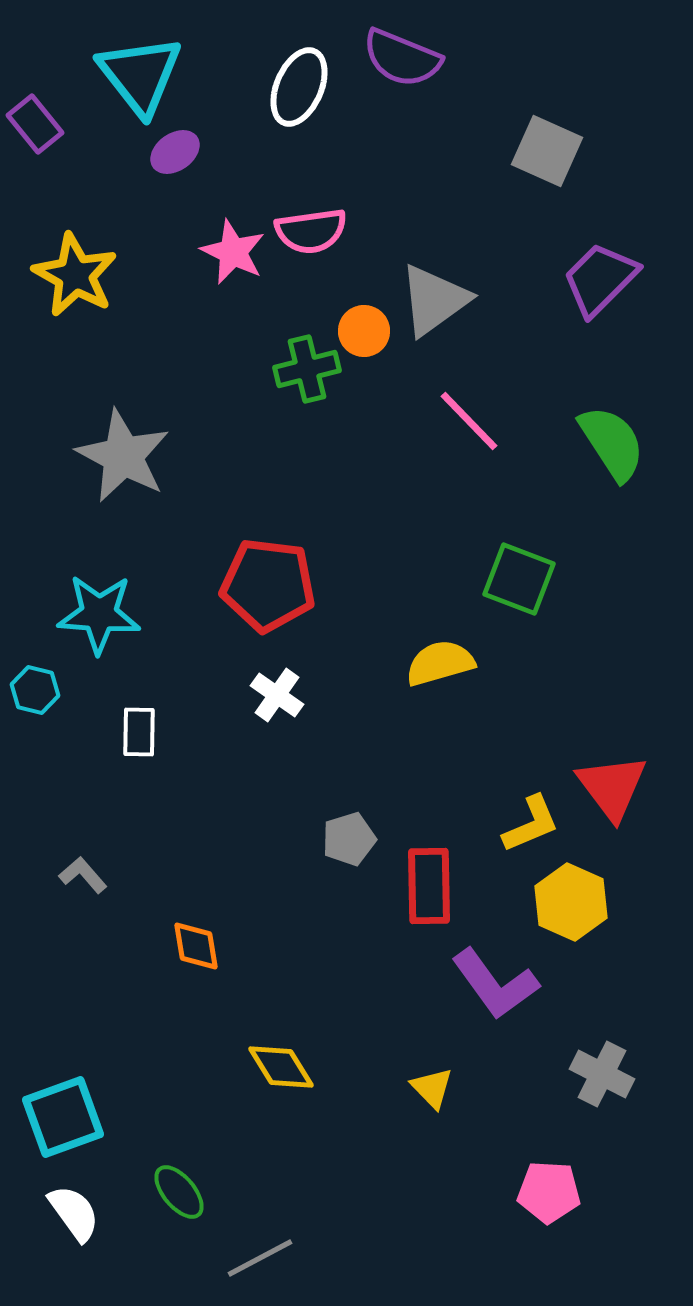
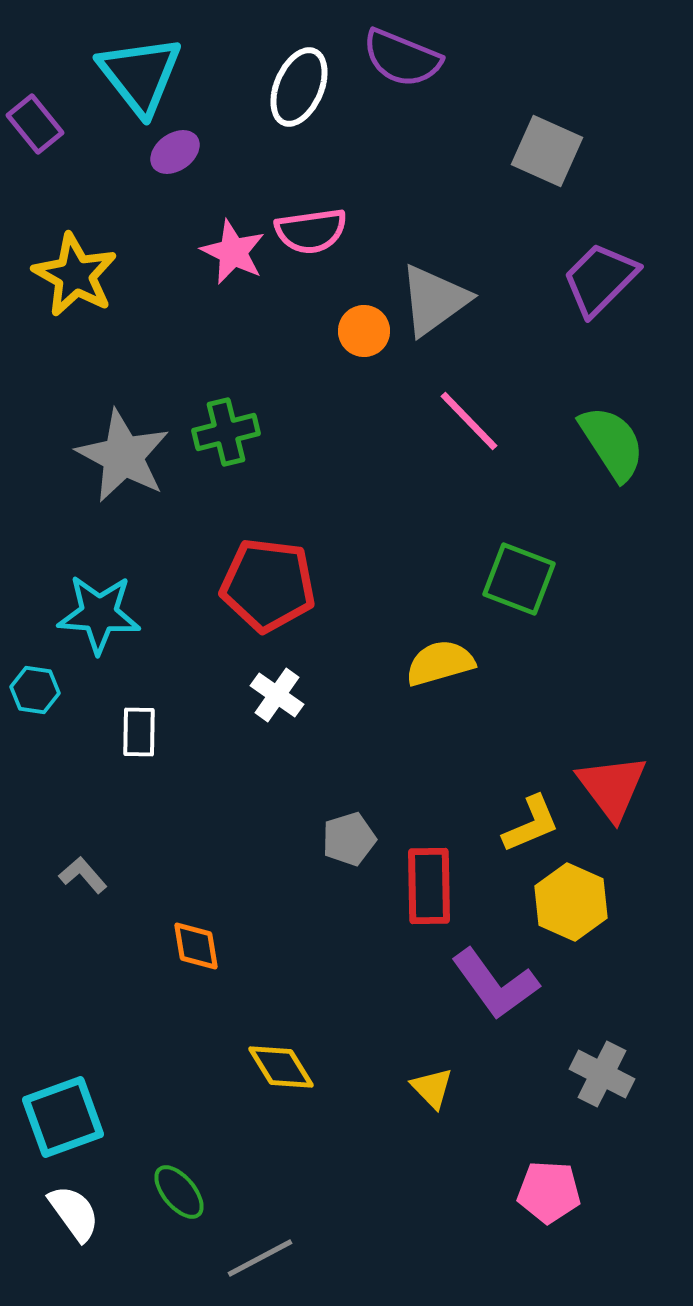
green cross: moved 81 px left, 63 px down
cyan hexagon: rotated 6 degrees counterclockwise
